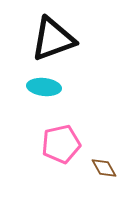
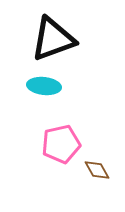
cyan ellipse: moved 1 px up
brown diamond: moved 7 px left, 2 px down
